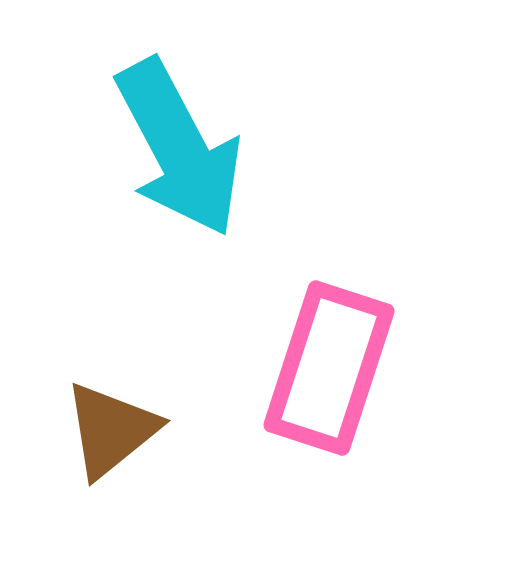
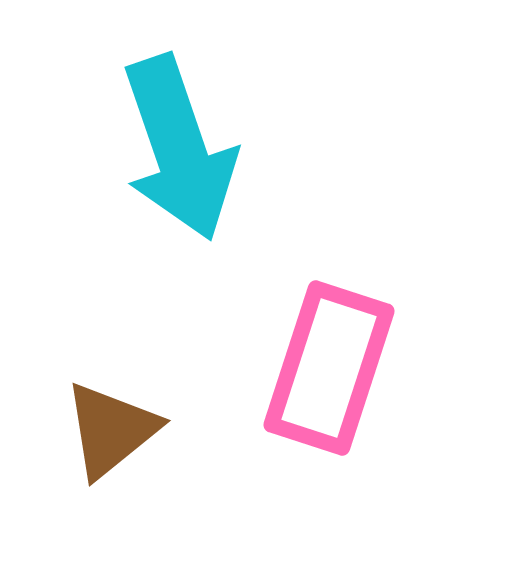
cyan arrow: rotated 9 degrees clockwise
